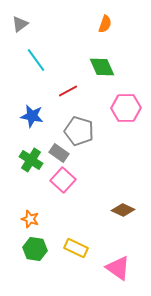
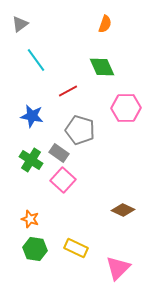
gray pentagon: moved 1 px right, 1 px up
pink triangle: rotated 40 degrees clockwise
